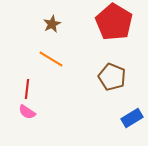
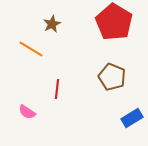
orange line: moved 20 px left, 10 px up
red line: moved 30 px right
